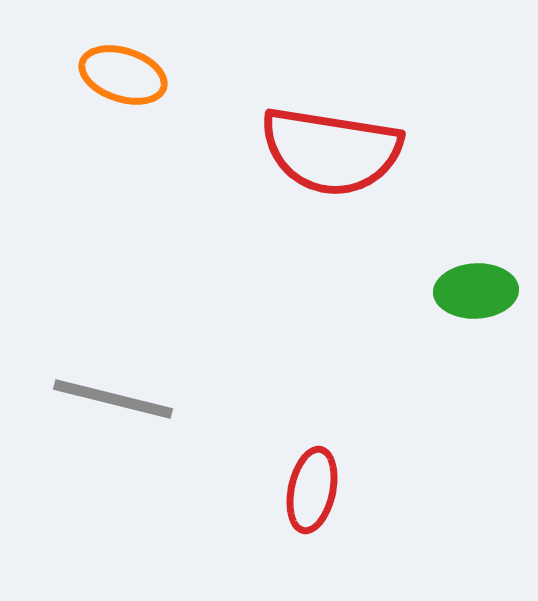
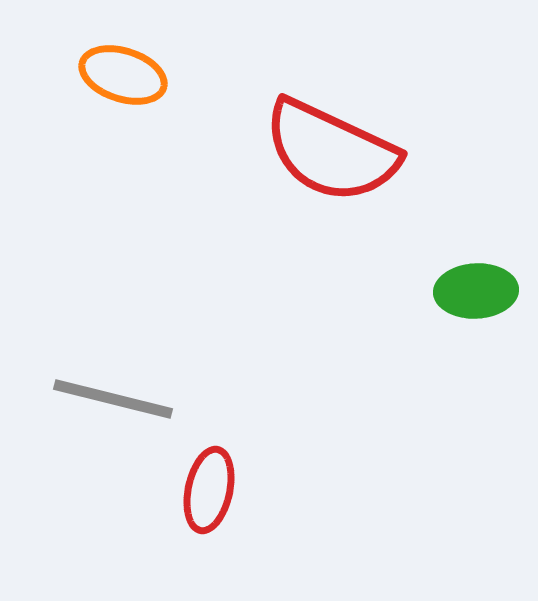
red semicircle: rotated 16 degrees clockwise
red ellipse: moved 103 px left
